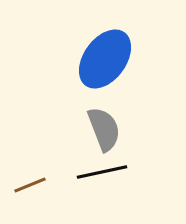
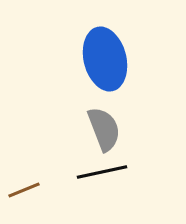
blue ellipse: rotated 50 degrees counterclockwise
brown line: moved 6 px left, 5 px down
